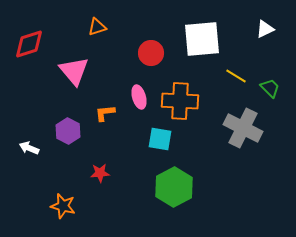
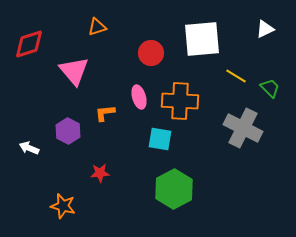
green hexagon: moved 2 px down
